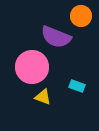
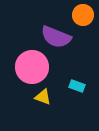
orange circle: moved 2 px right, 1 px up
